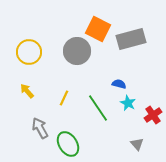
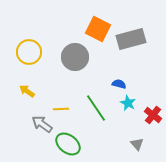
gray circle: moved 2 px left, 6 px down
yellow arrow: rotated 14 degrees counterclockwise
yellow line: moved 3 px left, 11 px down; rotated 63 degrees clockwise
green line: moved 2 px left
red cross: rotated 18 degrees counterclockwise
gray arrow: moved 2 px right, 4 px up; rotated 25 degrees counterclockwise
green ellipse: rotated 20 degrees counterclockwise
